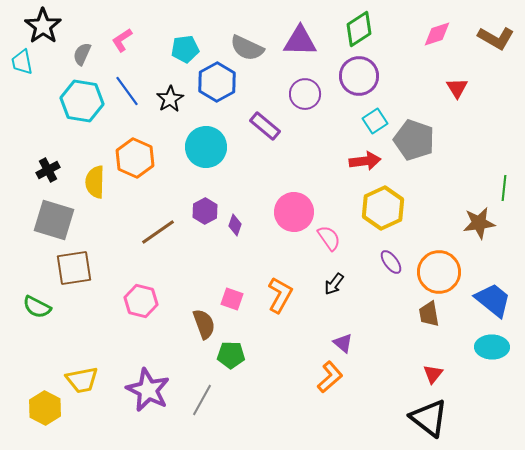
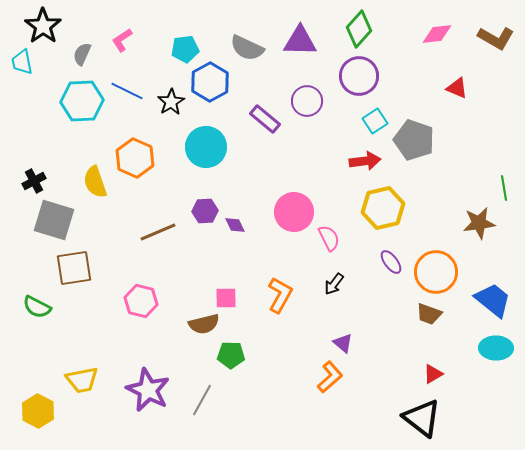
green diamond at (359, 29): rotated 15 degrees counterclockwise
pink diamond at (437, 34): rotated 12 degrees clockwise
blue hexagon at (217, 82): moved 7 px left
red triangle at (457, 88): rotated 35 degrees counterclockwise
blue line at (127, 91): rotated 28 degrees counterclockwise
purple circle at (305, 94): moved 2 px right, 7 px down
black star at (170, 99): moved 1 px right, 3 px down
cyan hexagon at (82, 101): rotated 12 degrees counterclockwise
purple rectangle at (265, 126): moved 7 px up
black cross at (48, 170): moved 14 px left, 11 px down
yellow semicircle at (95, 182): rotated 20 degrees counterclockwise
green line at (504, 188): rotated 15 degrees counterclockwise
yellow hexagon at (383, 208): rotated 12 degrees clockwise
purple hexagon at (205, 211): rotated 25 degrees clockwise
purple diamond at (235, 225): rotated 45 degrees counterclockwise
brown line at (158, 232): rotated 12 degrees clockwise
pink semicircle at (329, 238): rotated 8 degrees clockwise
orange circle at (439, 272): moved 3 px left
pink square at (232, 299): moved 6 px left, 1 px up; rotated 20 degrees counterclockwise
brown trapezoid at (429, 314): rotated 60 degrees counterclockwise
brown semicircle at (204, 324): rotated 96 degrees clockwise
cyan ellipse at (492, 347): moved 4 px right, 1 px down
red triangle at (433, 374): rotated 20 degrees clockwise
yellow hexagon at (45, 408): moved 7 px left, 3 px down
black triangle at (429, 418): moved 7 px left
